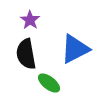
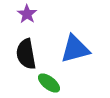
purple star: moved 3 px left, 6 px up
blue triangle: rotated 12 degrees clockwise
